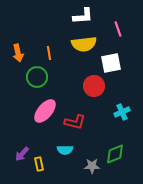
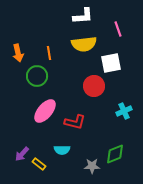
green circle: moved 1 px up
cyan cross: moved 2 px right, 1 px up
cyan semicircle: moved 3 px left
yellow rectangle: rotated 40 degrees counterclockwise
